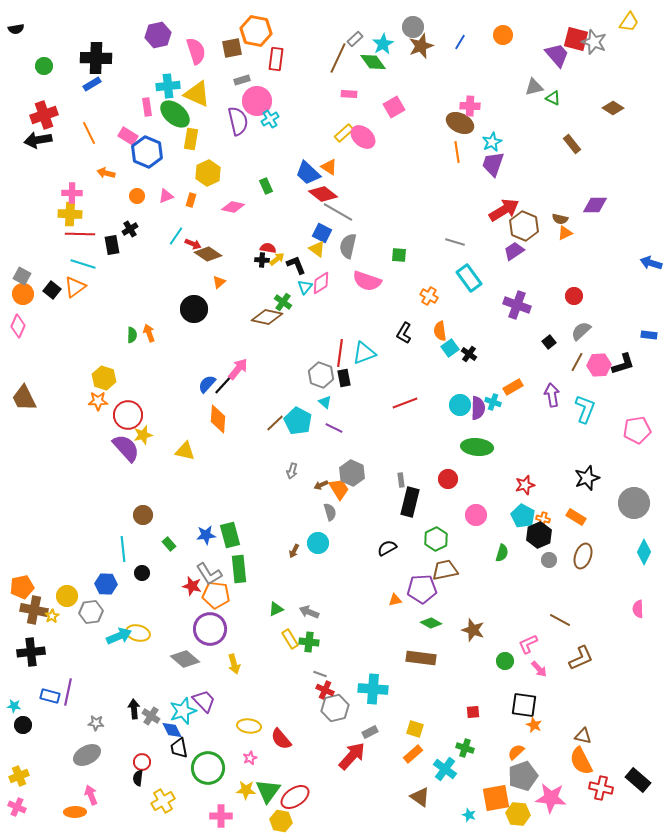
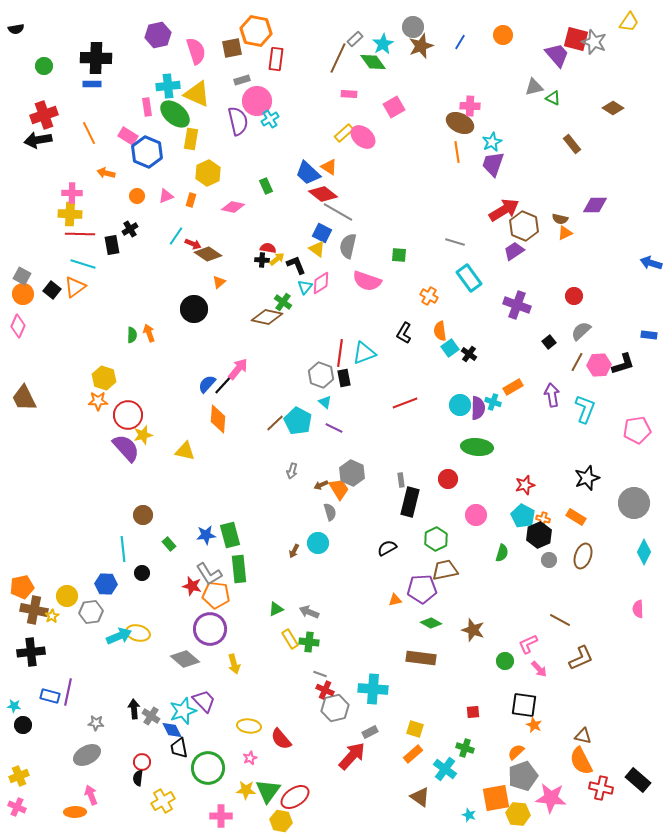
blue rectangle at (92, 84): rotated 30 degrees clockwise
